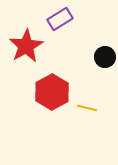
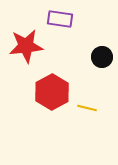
purple rectangle: rotated 40 degrees clockwise
red star: rotated 24 degrees clockwise
black circle: moved 3 px left
